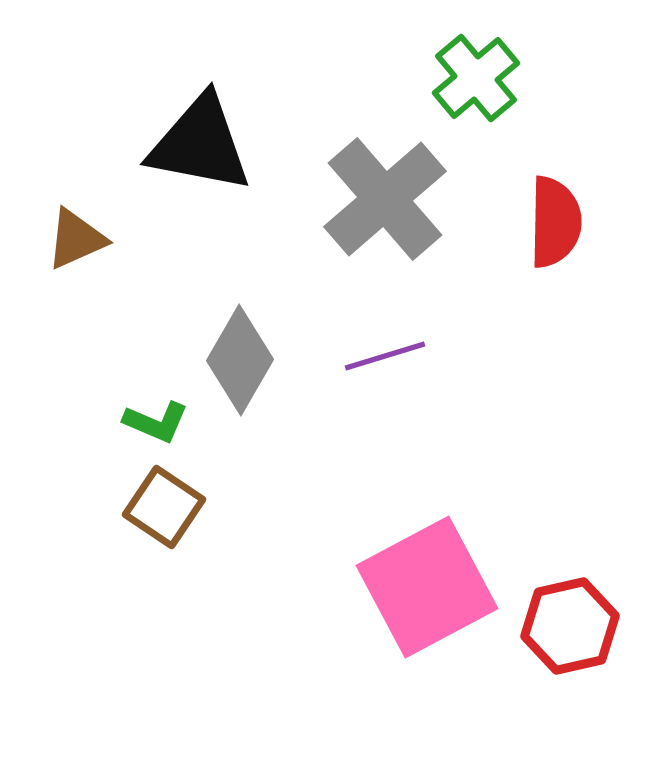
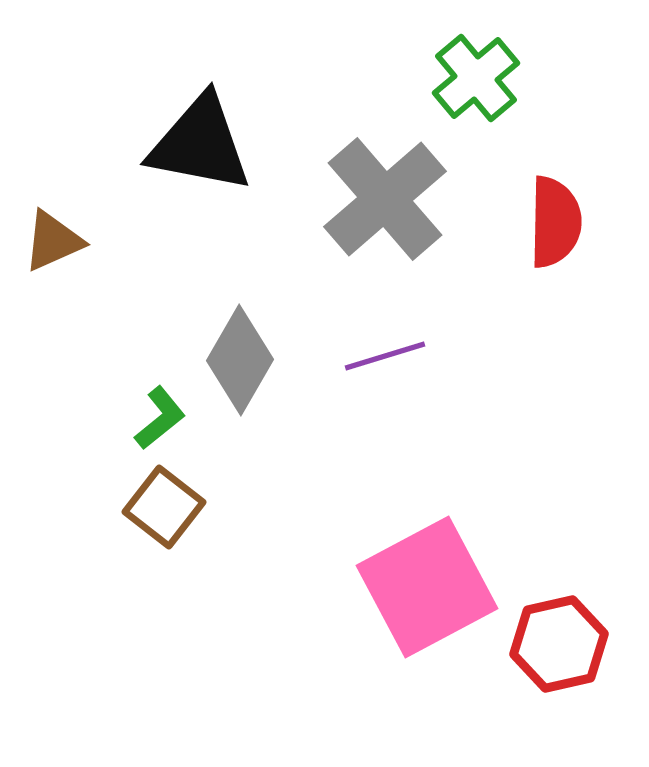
brown triangle: moved 23 px left, 2 px down
green L-shape: moved 4 px right, 4 px up; rotated 62 degrees counterclockwise
brown square: rotated 4 degrees clockwise
red hexagon: moved 11 px left, 18 px down
